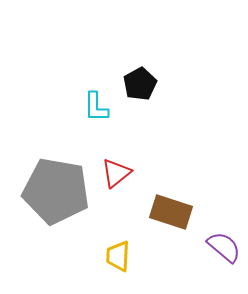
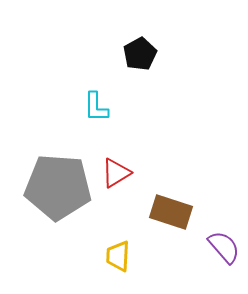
black pentagon: moved 30 px up
red triangle: rotated 8 degrees clockwise
gray pentagon: moved 2 px right, 4 px up; rotated 6 degrees counterclockwise
purple semicircle: rotated 9 degrees clockwise
